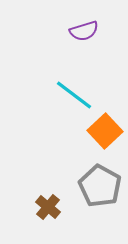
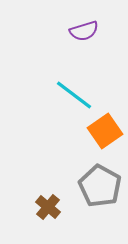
orange square: rotated 8 degrees clockwise
